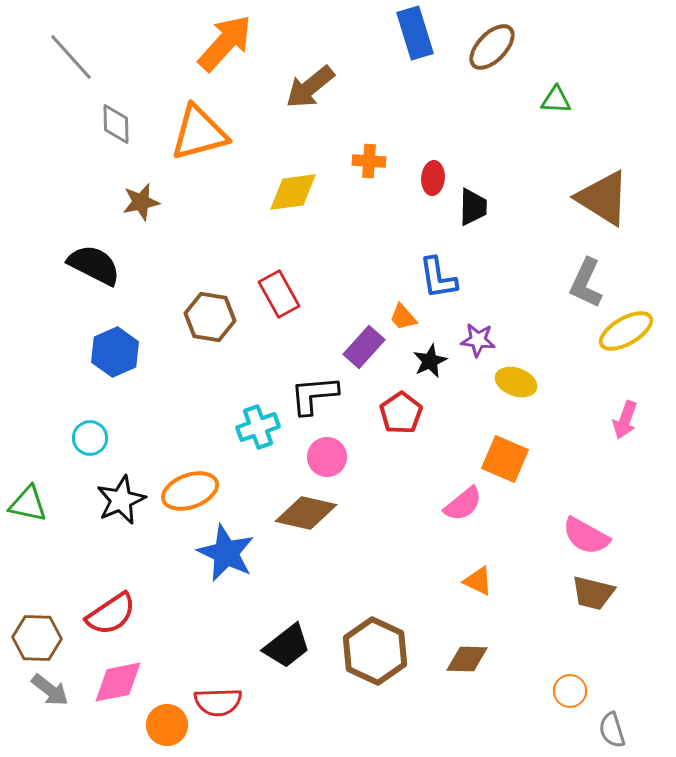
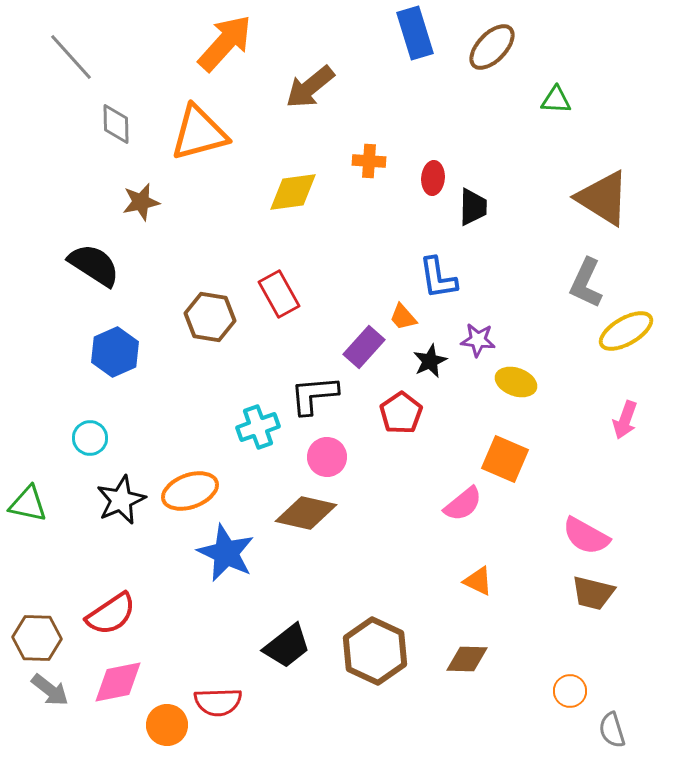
black semicircle at (94, 265): rotated 6 degrees clockwise
